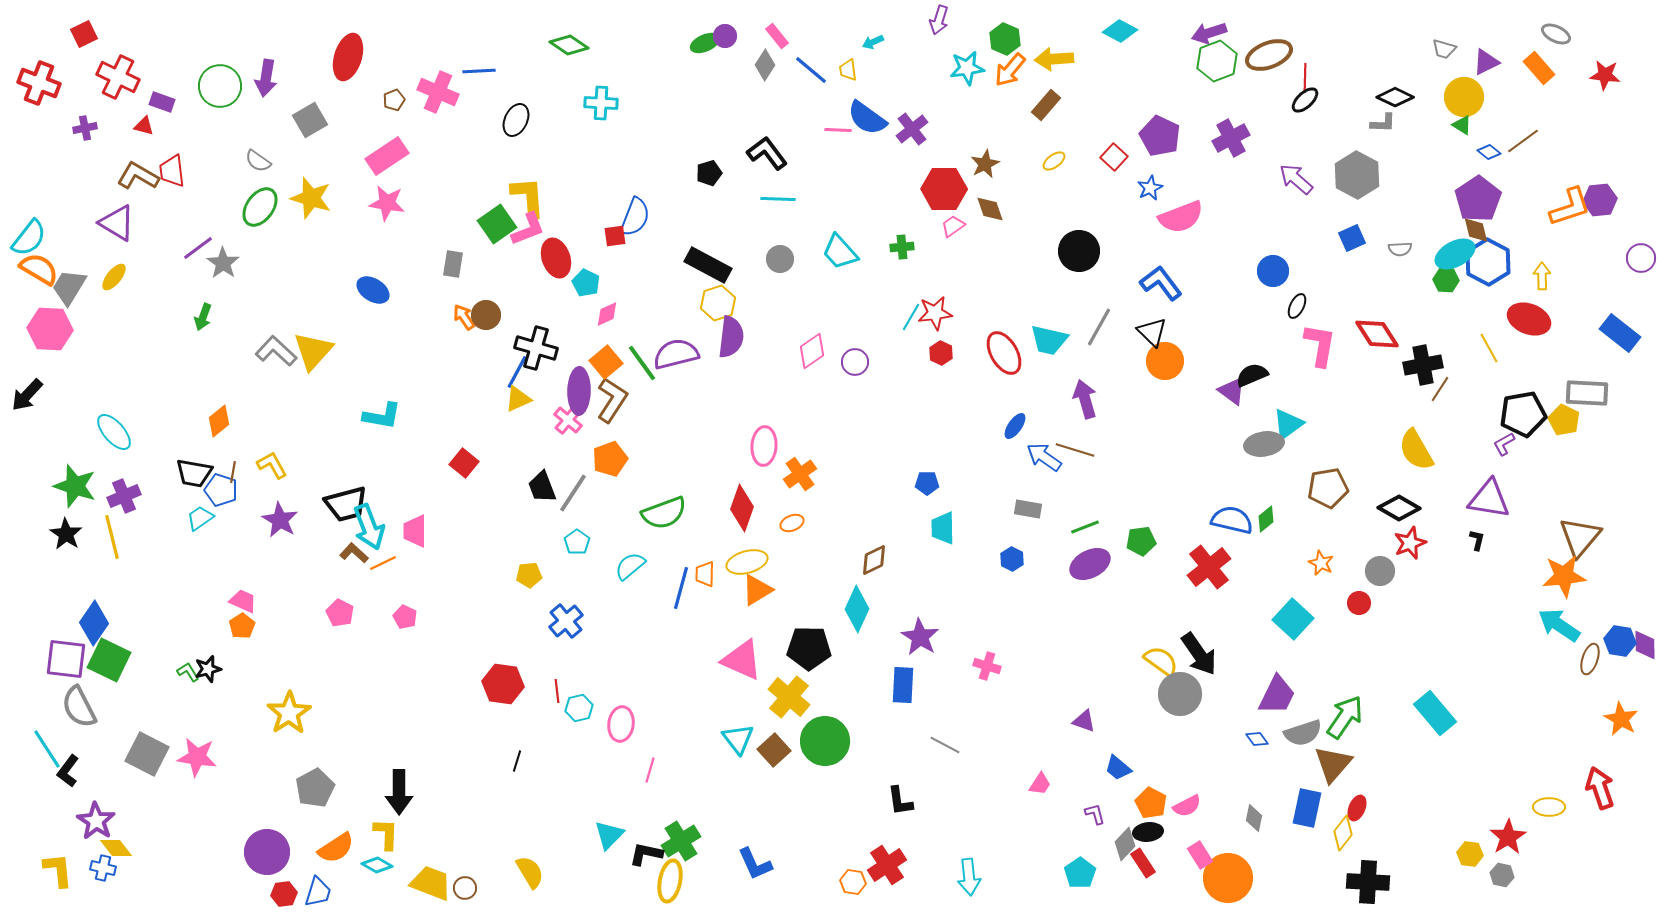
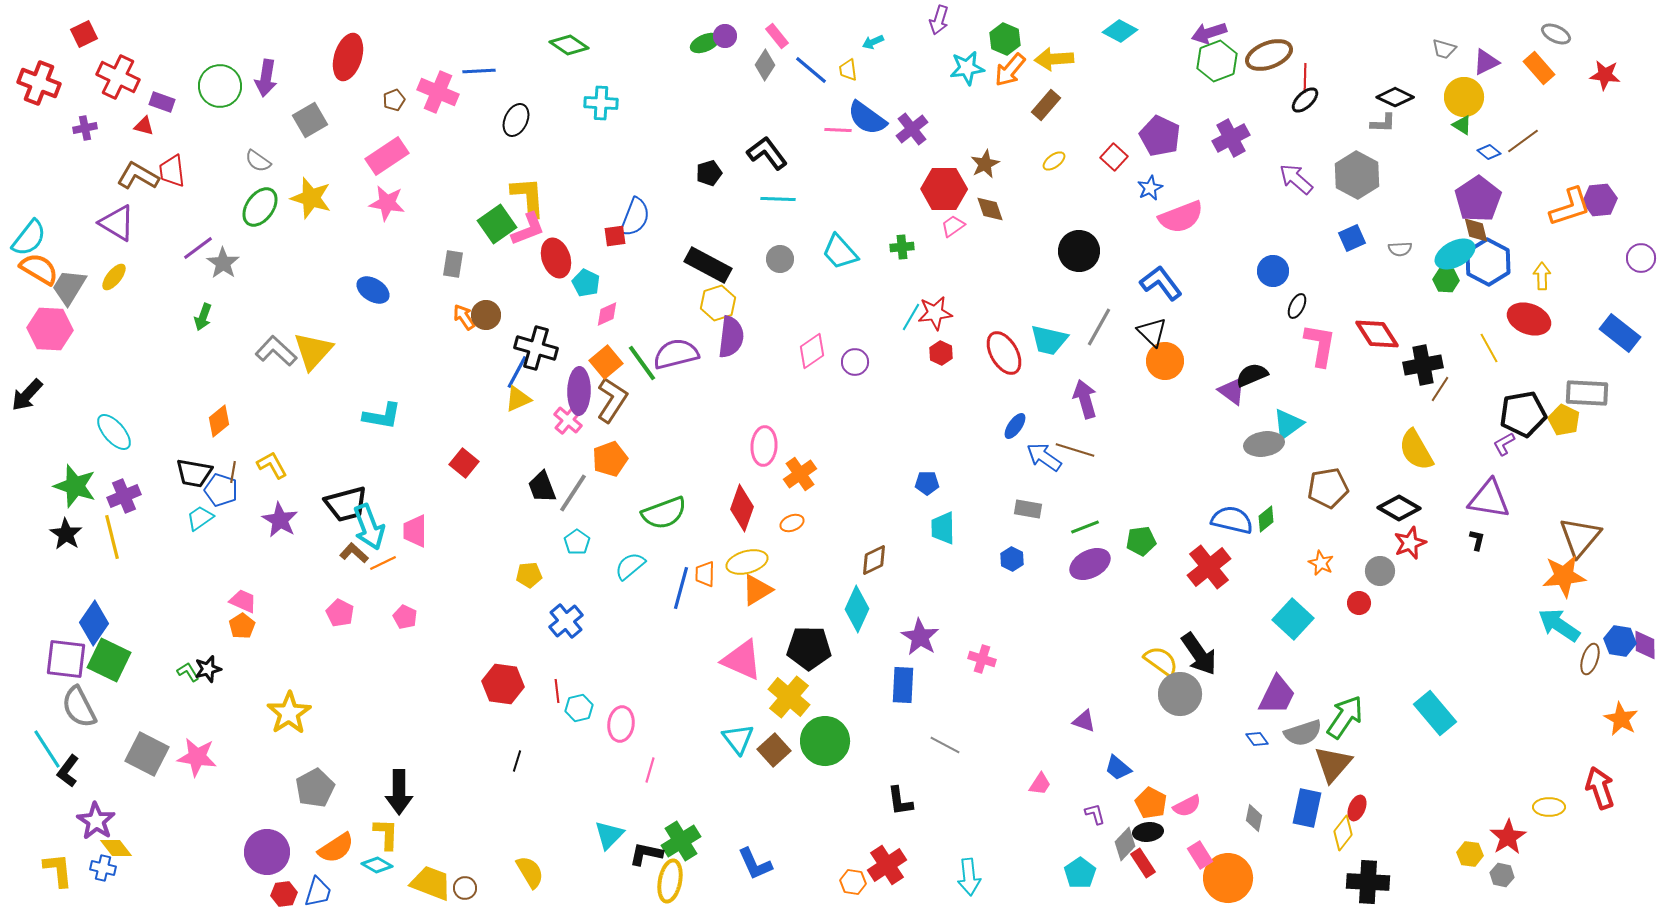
pink cross at (987, 666): moved 5 px left, 7 px up
